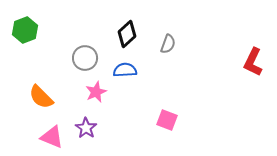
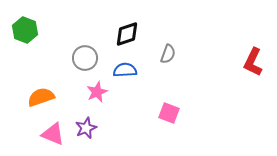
green hexagon: rotated 20 degrees counterclockwise
black diamond: rotated 24 degrees clockwise
gray semicircle: moved 10 px down
pink star: moved 1 px right
orange semicircle: rotated 116 degrees clockwise
pink square: moved 2 px right, 7 px up
purple star: rotated 15 degrees clockwise
pink triangle: moved 1 px right, 3 px up
